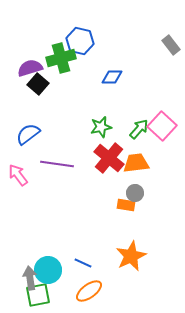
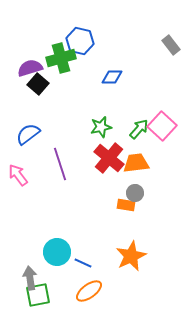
purple line: moved 3 px right; rotated 64 degrees clockwise
cyan circle: moved 9 px right, 18 px up
